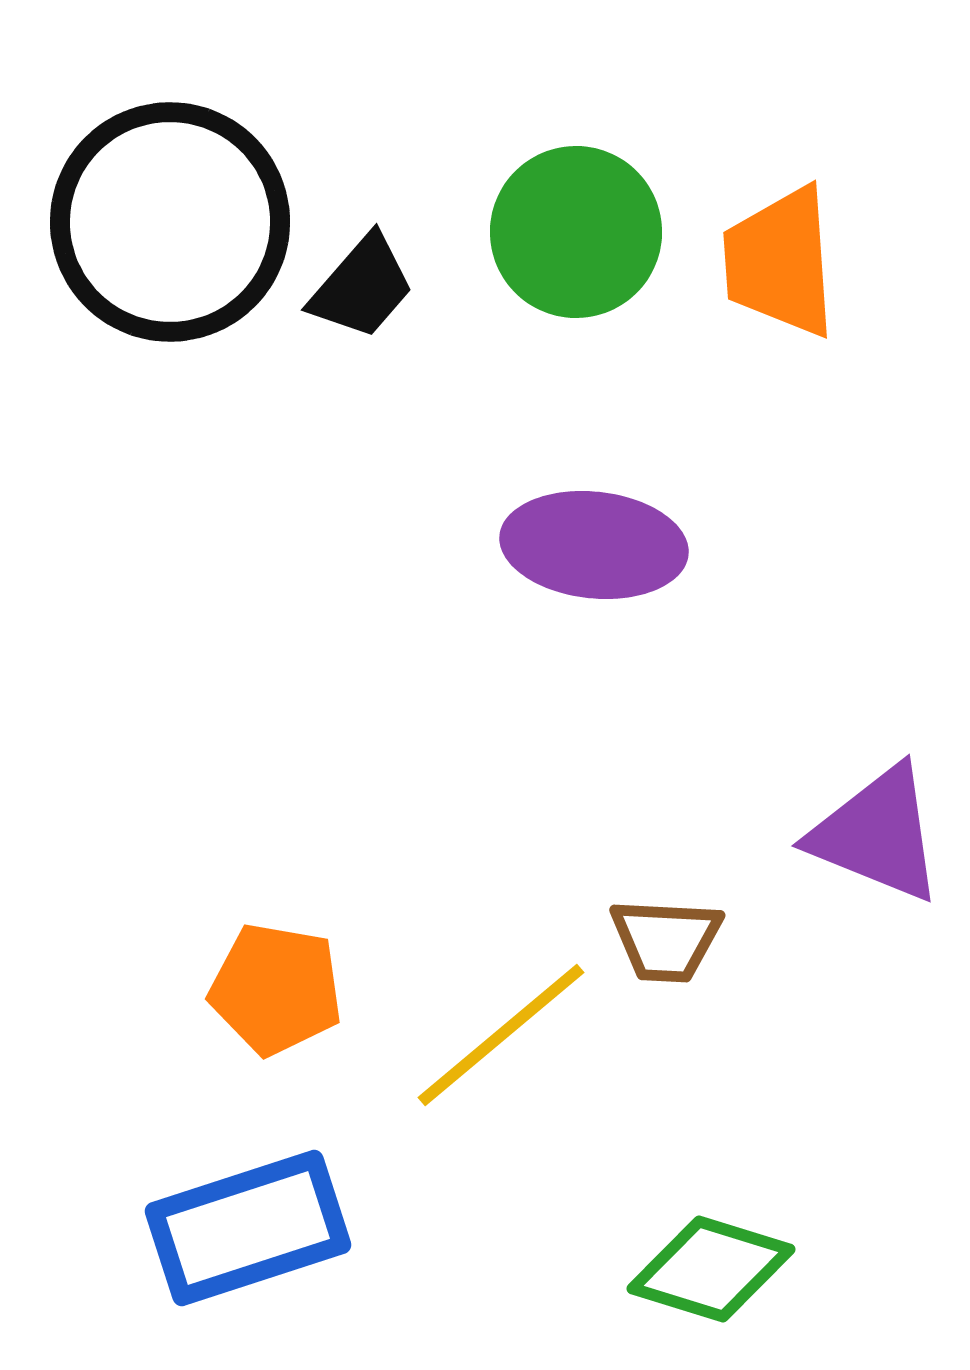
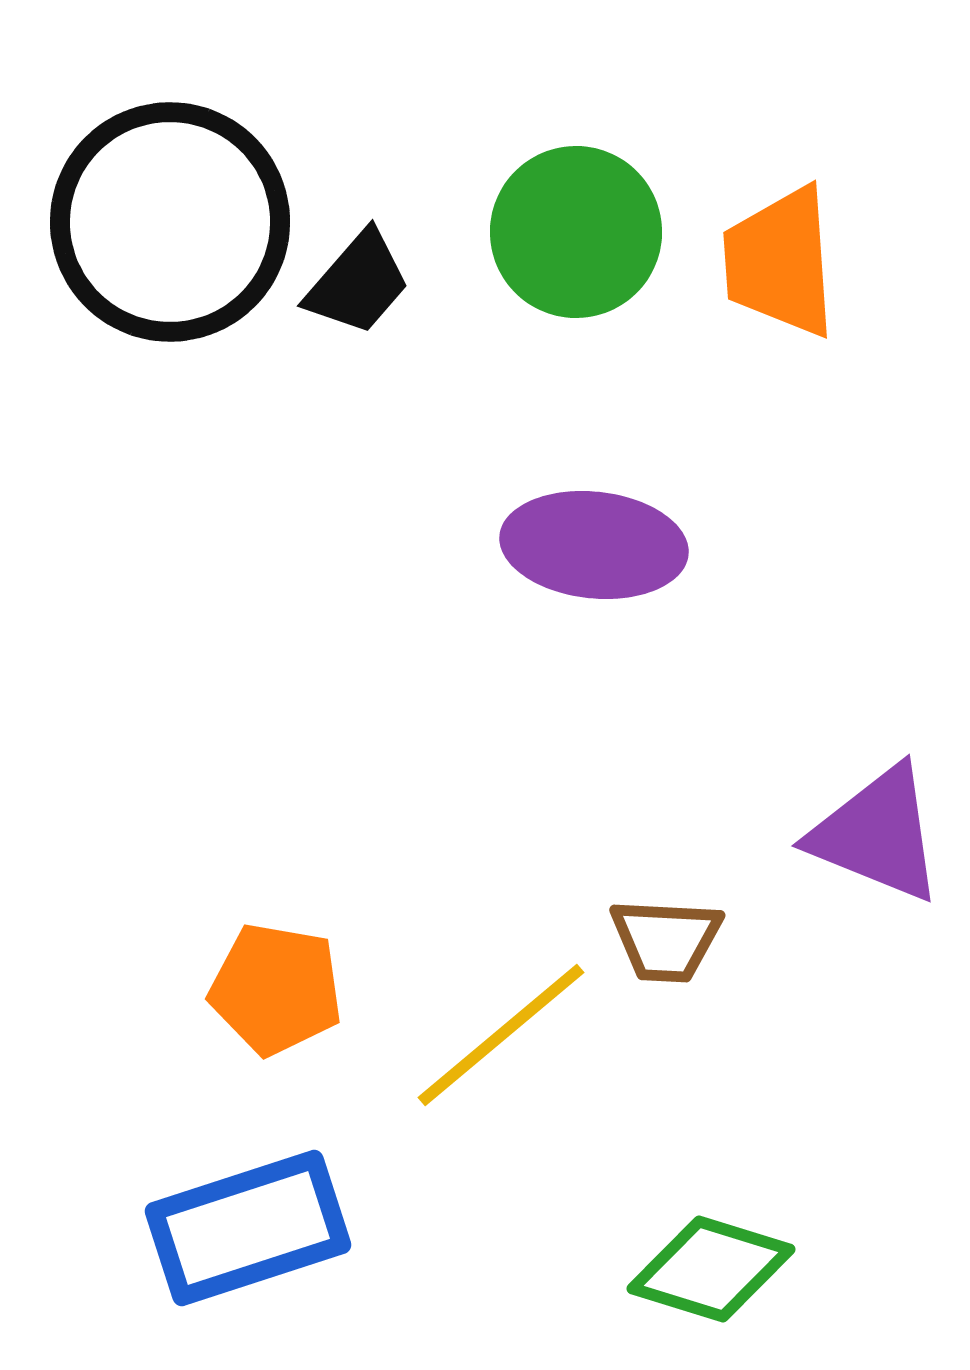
black trapezoid: moved 4 px left, 4 px up
